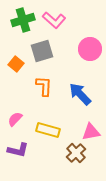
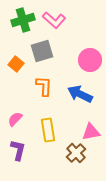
pink circle: moved 11 px down
blue arrow: rotated 20 degrees counterclockwise
yellow rectangle: rotated 65 degrees clockwise
purple L-shape: rotated 90 degrees counterclockwise
